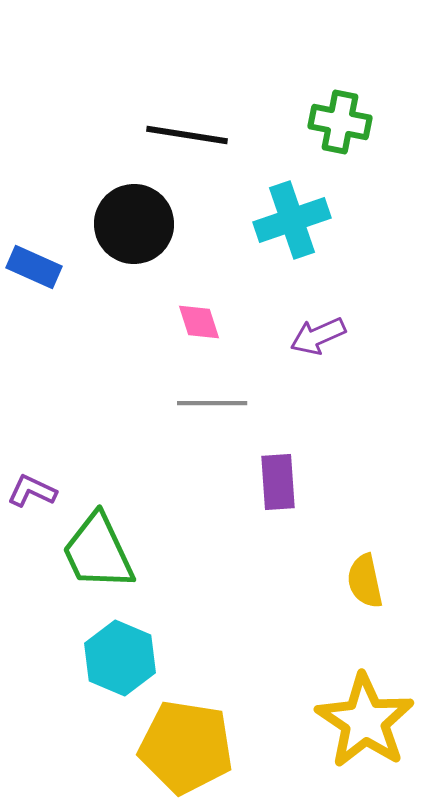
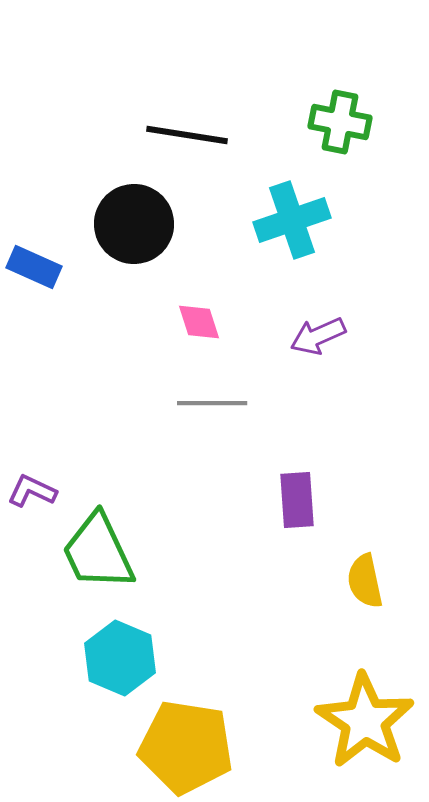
purple rectangle: moved 19 px right, 18 px down
